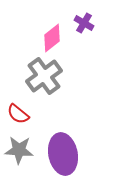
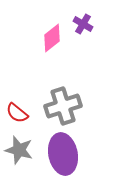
purple cross: moved 1 px left, 1 px down
gray cross: moved 19 px right, 30 px down; rotated 18 degrees clockwise
red semicircle: moved 1 px left, 1 px up
gray star: rotated 12 degrees clockwise
